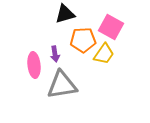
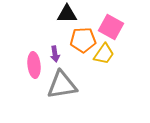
black triangle: moved 2 px right; rotated 15 degrees clockwise
